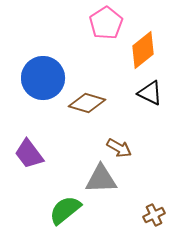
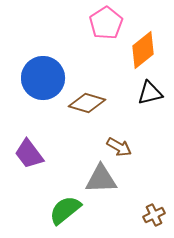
black triangle: rotated 40 degrees counterclockwise
brown arrow: moved 1 px up
